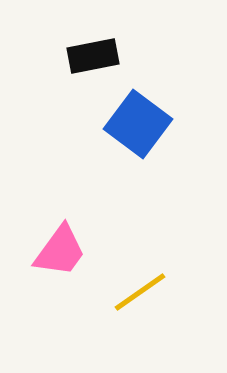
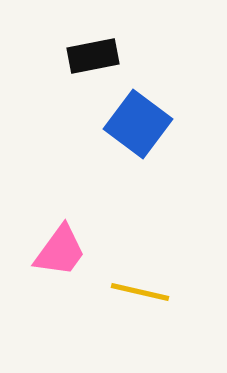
yellow line: rotated 48 degrees clockwise
